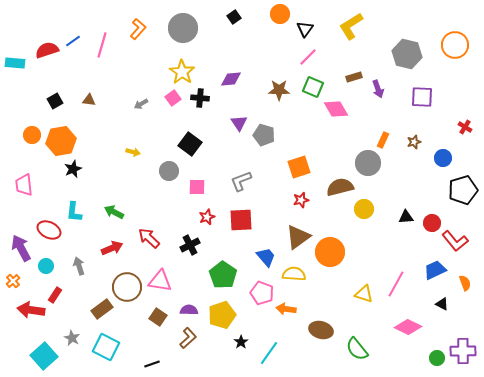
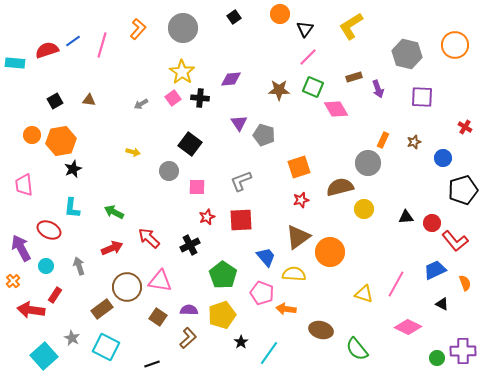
cyan L-shape at (74, 212): moved 2 px left, 4 px up
